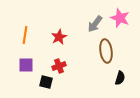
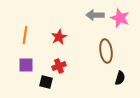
gray arrow: moved 9 px up; rotated 54 degrees clockwise
